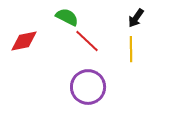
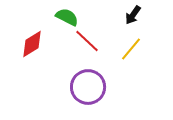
black arrow: moved 3 px left, 3 px up
red diamond: moved 8 px right, 3 px down; rotated 20 degrees counterclockwise
yellow line: rotated 40 degrees clockwise
